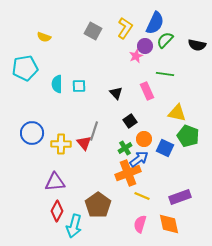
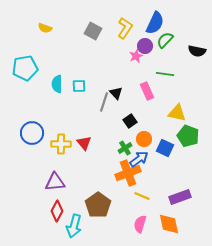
yellow semicircle: moved 1 px right, 9 px up
black semicircle: moved 6 px down
gray line: moved 10 px right, 29 px up
